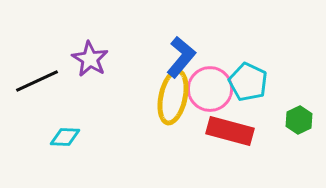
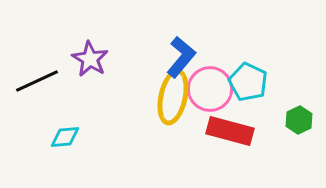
cyan diamond: rotated 8 degrees counterclockwise
